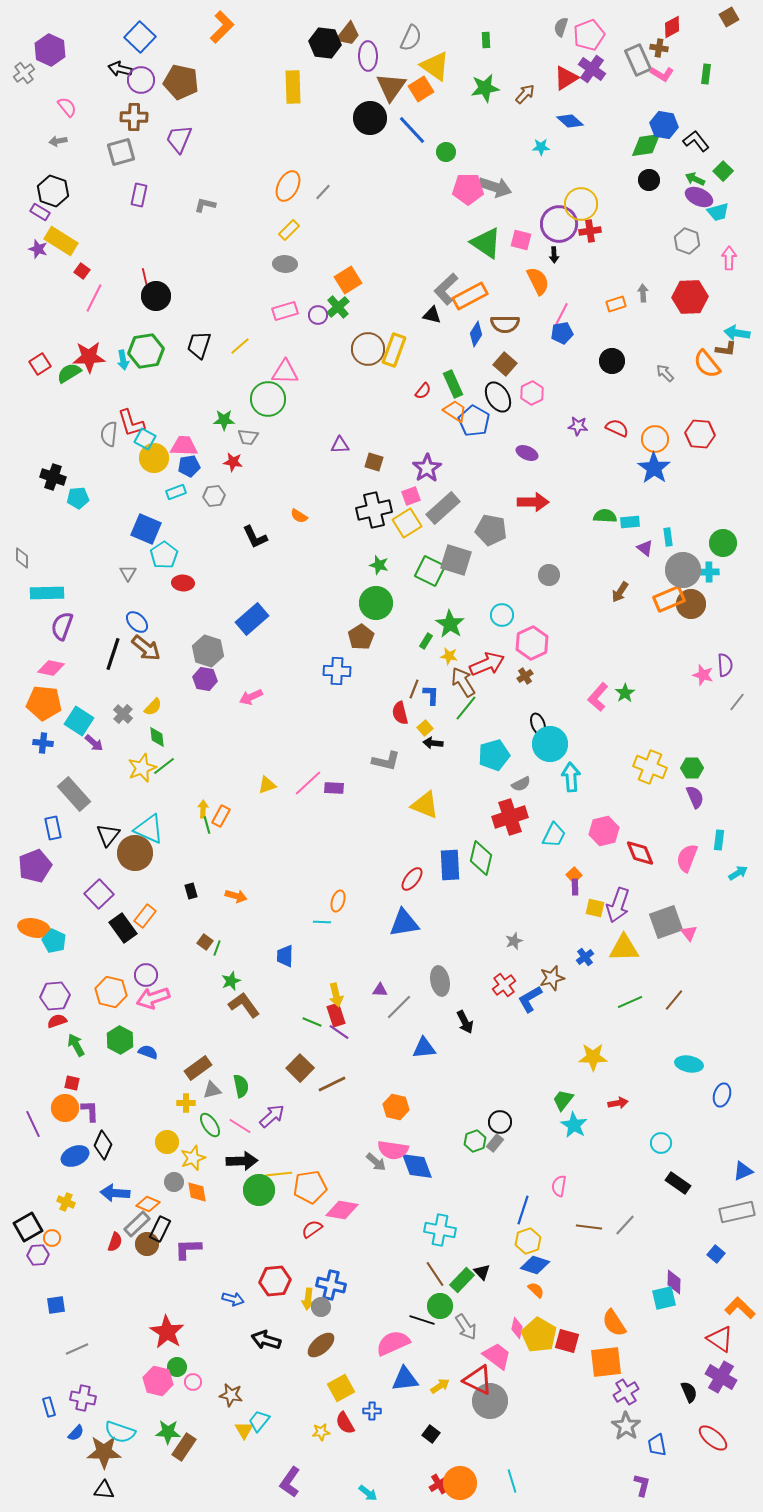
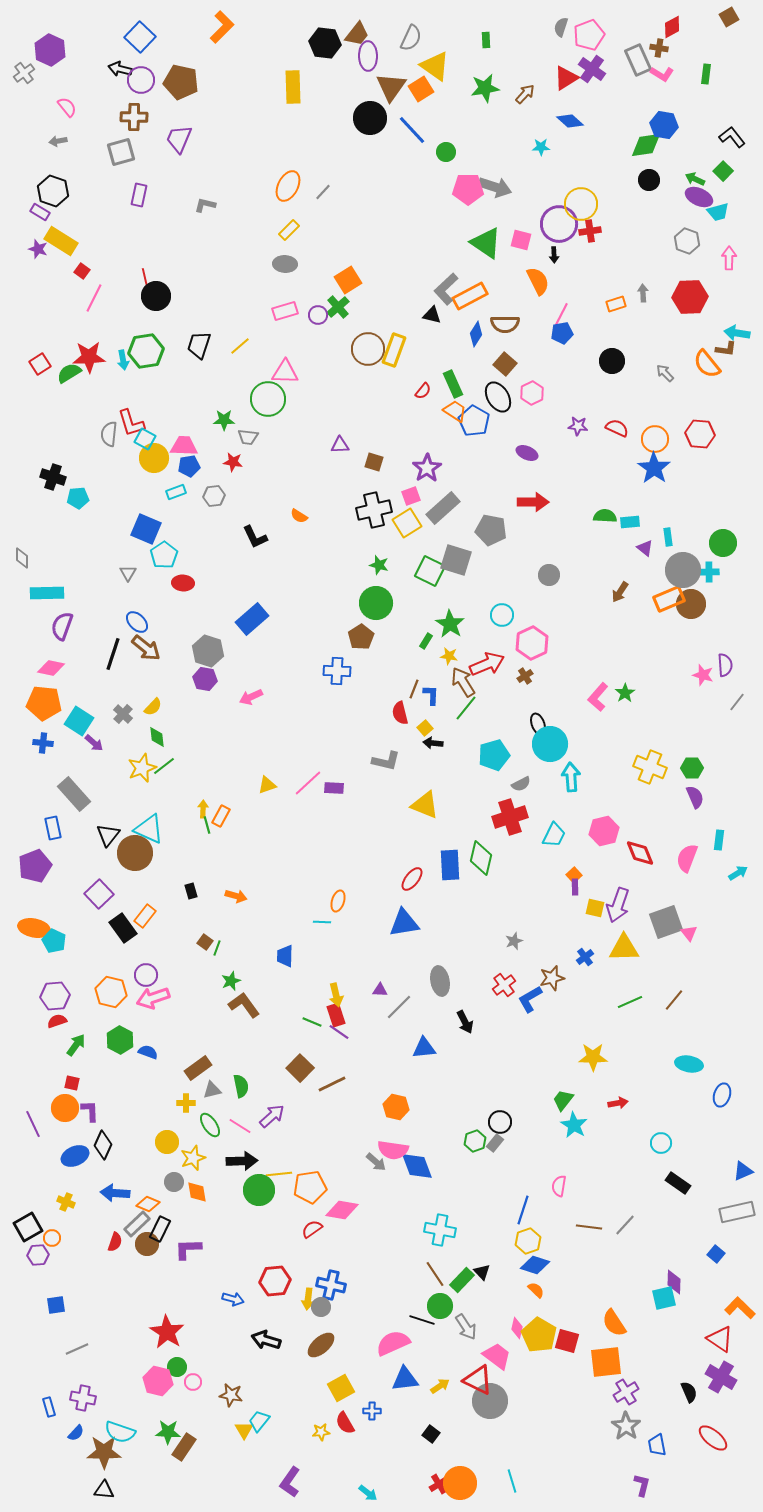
brown trapezoid at (348, 34): moved 9 px right
black L-shape at (696, 141): moved 36 px right, 4 px up
green arrow at (76, 1045): rotated 65 degrees clockwise
